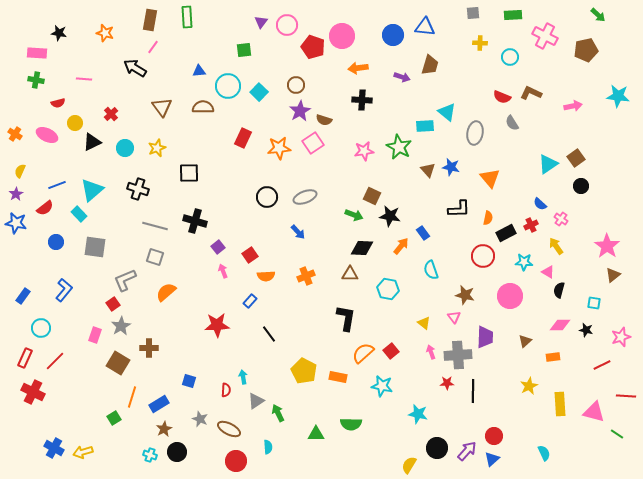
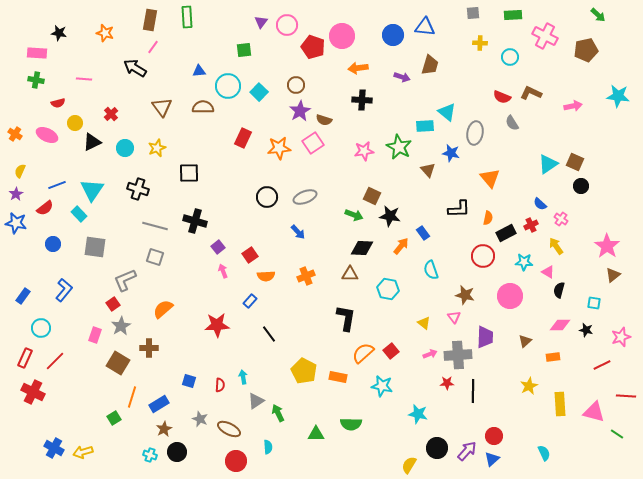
brown square at (576, 158): moved 1 px left, 4 px down; rotated 30 degrees counterclockwise
blue star at (451, 167): moved 14 px up
cyan triangle at (92, 190): rotated 15 degrees counterclockwise
blue circle at (56, 242): moved 3 px left, 2 px down
orange semicircle at (166, 292): moved 3 px left, 17 px down
pink arrow at (431, 352): moved 1 px left, 2 px down; rotated 88 degrees clockwise
red semicircle at (226, 390): moved 6 px left, 5 px up
